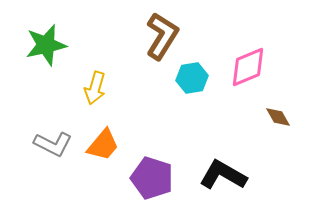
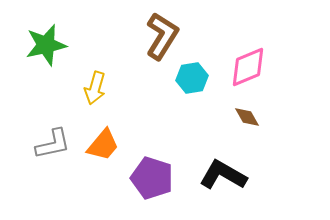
brown diamond: moved 31 px left
gray L-shape: rotated 39 degrees counterclockwise
